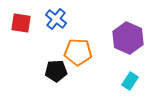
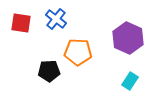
black pentagon: moved 7 px left
